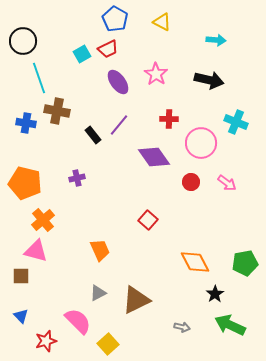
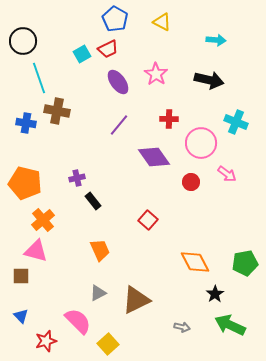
black rectangle: moved 66 px down
pink arrow: moved 9 px up
